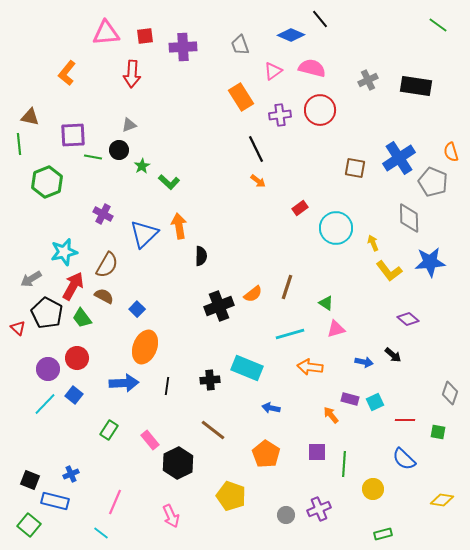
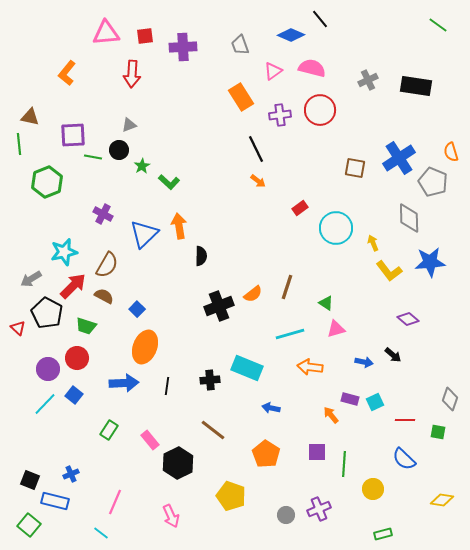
red arrow at (73, 286): rotated 16 degrees clockwise
green trapezoid at (82, 318): moved 4 px right, 8 px down; rotated 35 degrees counterclockwise
gray diamond at (450, 393): moved 6 px down
